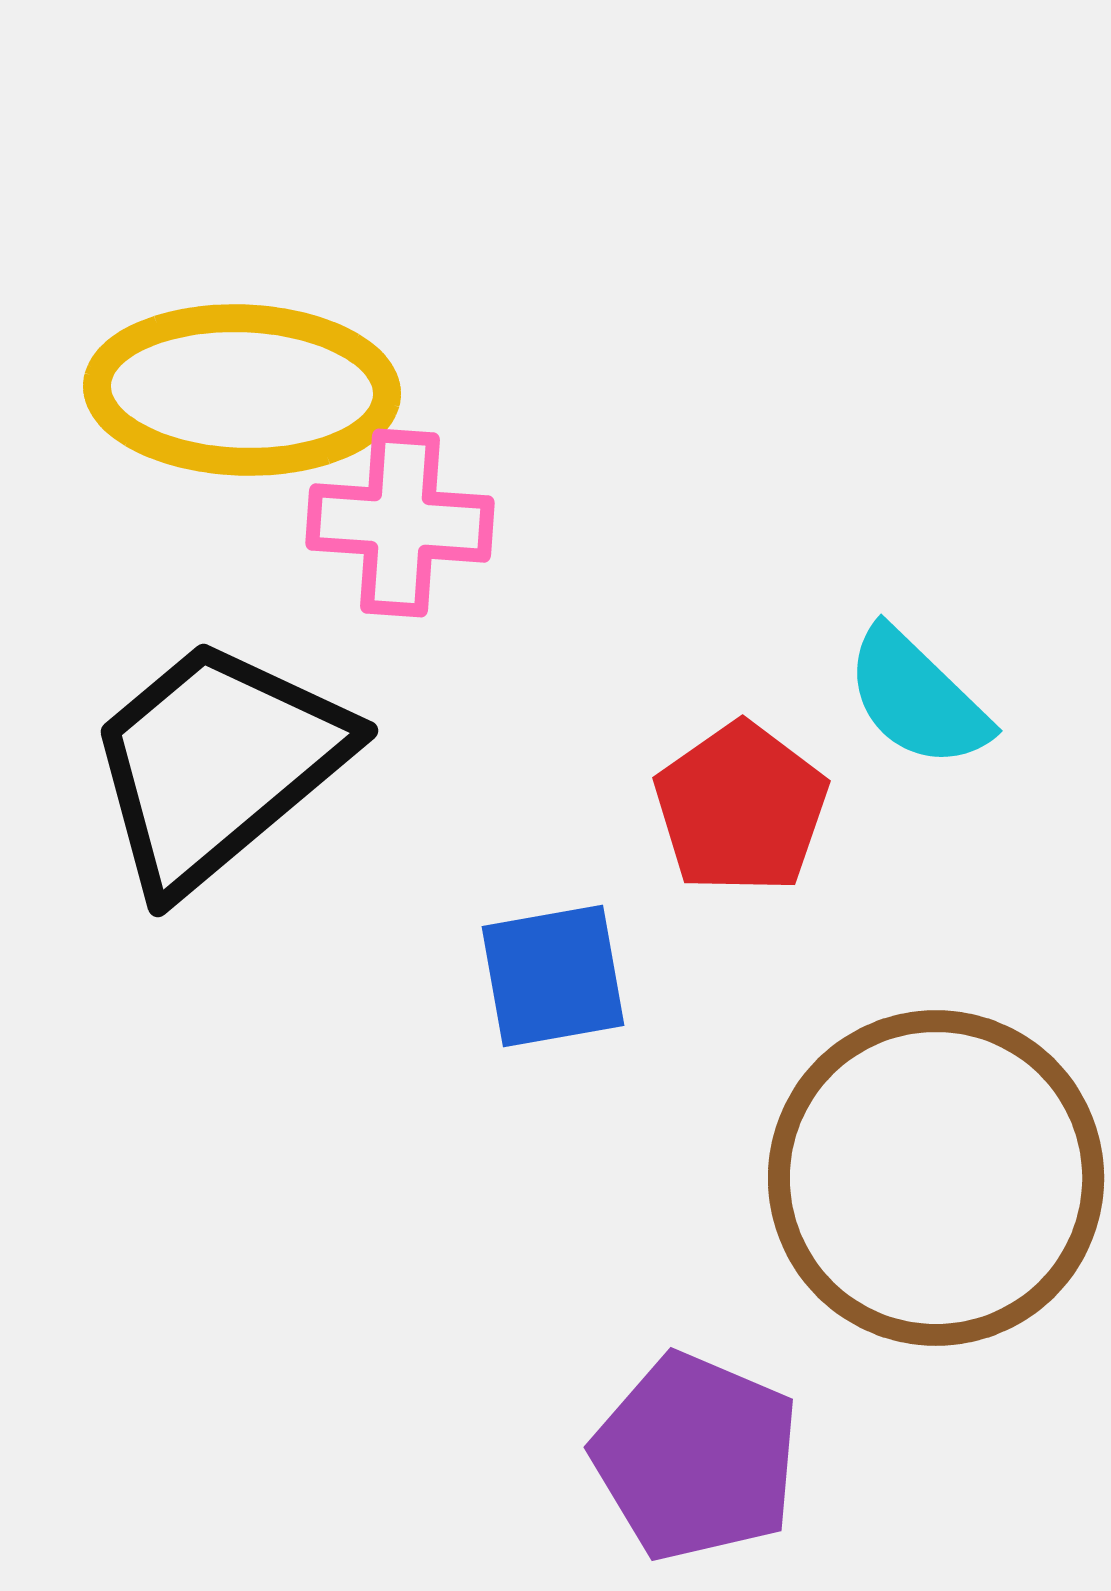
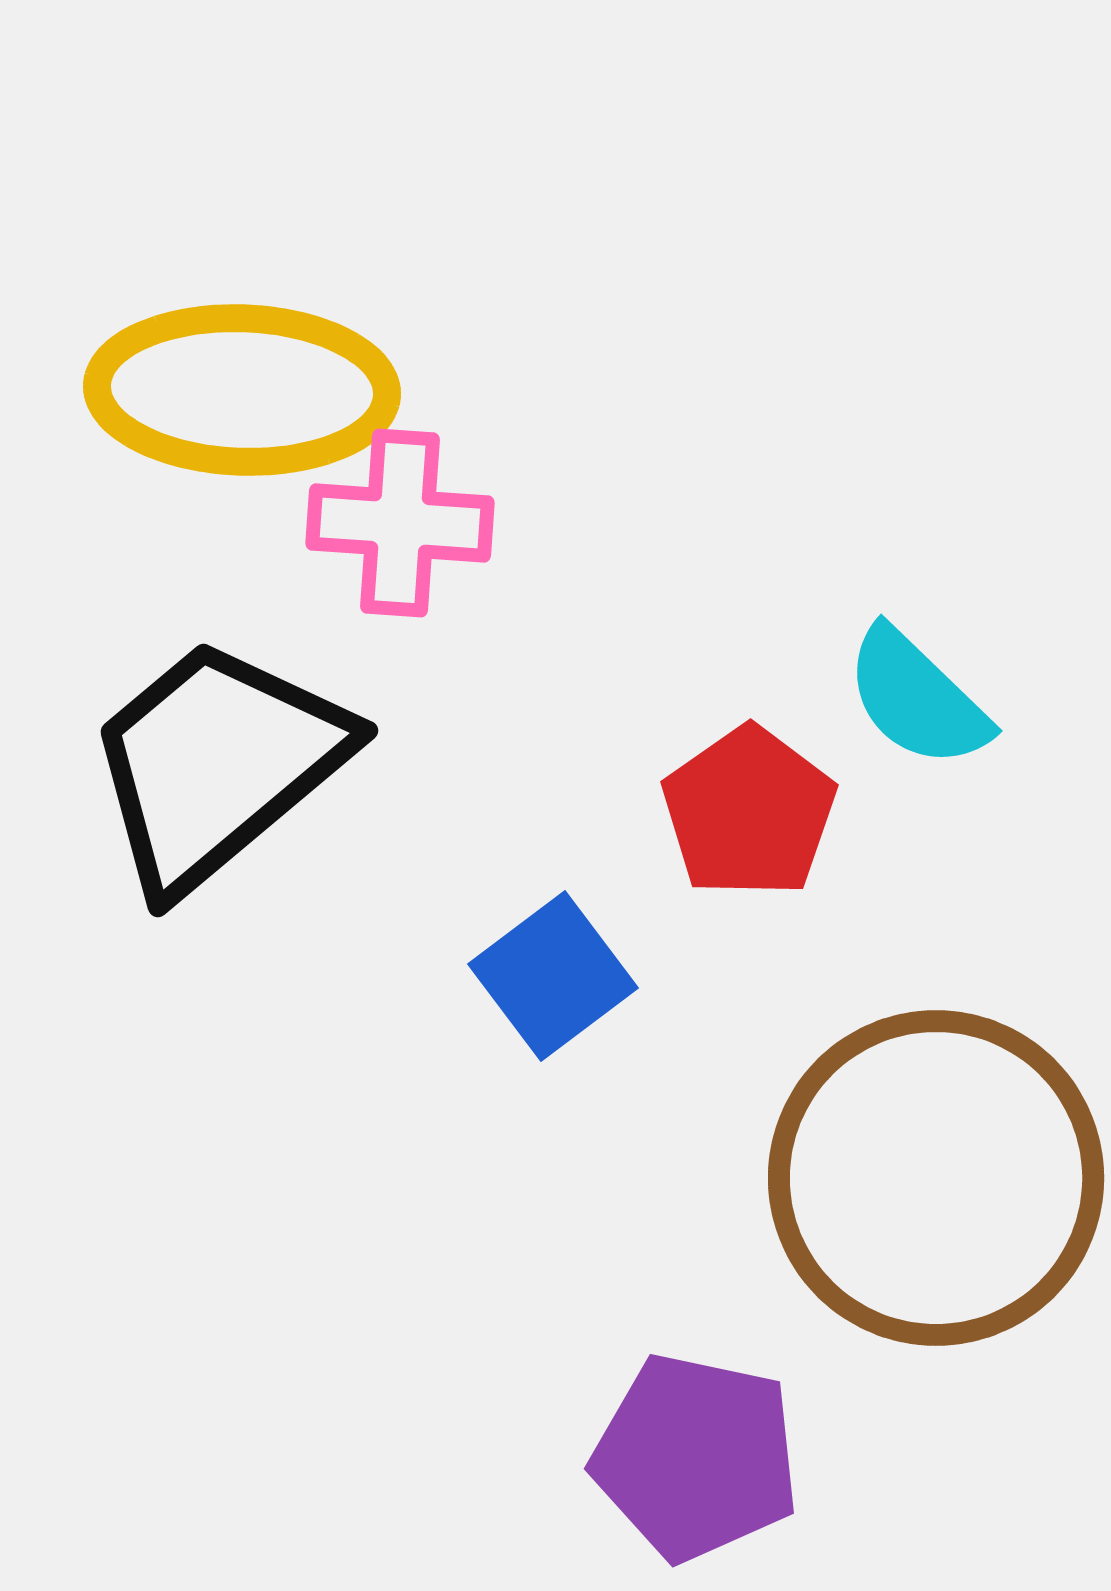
red pentagon: moved 8 px right, 4 px down
blue square: rotated 27 degrees counterclockwise
purple pentagon: rotated 11 degrees counterclockwise
